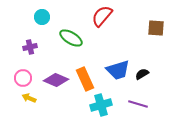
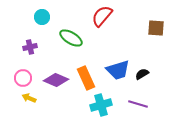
orange rectangle: moved 1 px right, 1 px up
